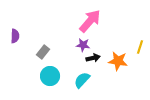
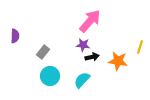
black arrow: moved 1 px left, 1 px up
